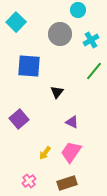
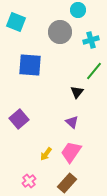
cyan square: rotated 24 degrees counterclockwise
gray circle: moved 2 px up
cyan cross: rotated 14 degrees clockwise
blue square: moved 1 px right, 1 px up
black triangle: moved 20 px right
purple triangle: rotated 16 degrees clockwise
yellow arrow: moved 1 px right, 1 px down
brown rectangle: rotated 30 degrees counterclockwise
